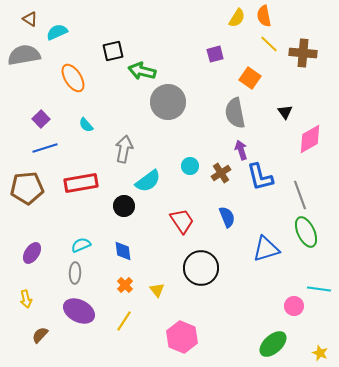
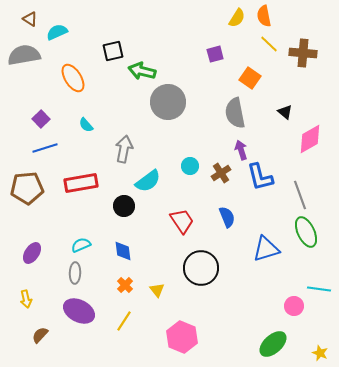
black triangle at (285, 112): rotated 14 degrees counterclockwise
